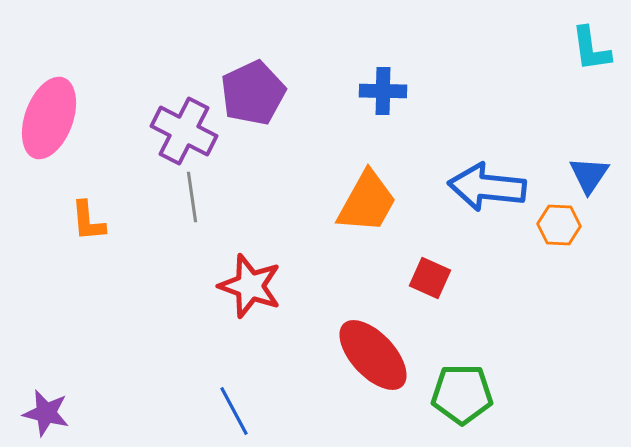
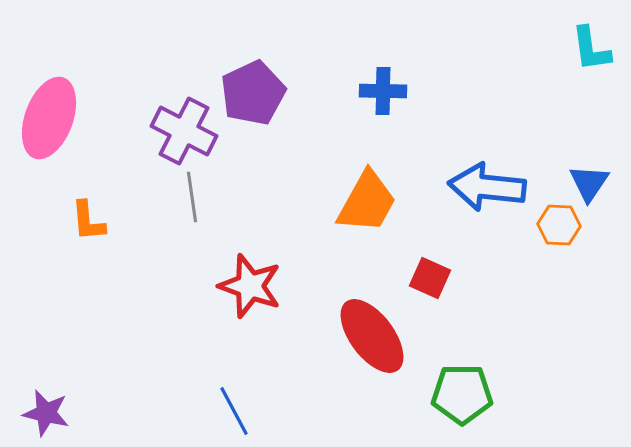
blue triangle: moved 8 px down
red ellipse: moved 1 px left, 19 px up; rotated 6 degrees clockwise
